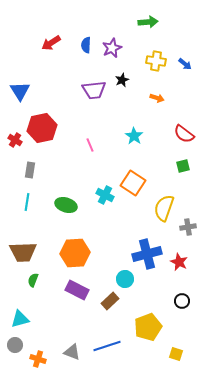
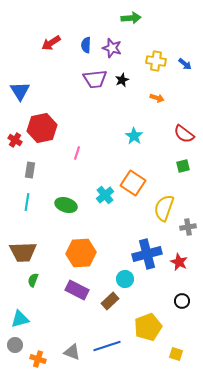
green arrow: moved 17 px left, 4 px up
purple star: rotated 30 degrees counterclockwise
purple trapezoid: moved 1 px right, 11 px up
pink line: moved 13 px left, 8 px down; rotated 40 degrees clockwise
cyan cross: rotated 24 degrees clockwise
orange hexagon: moved 6 px right
